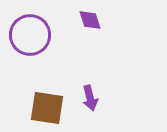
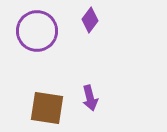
purple diamond: rotated 55 degrees clockwise
purple circle: moved 7 px right, 4 px up
